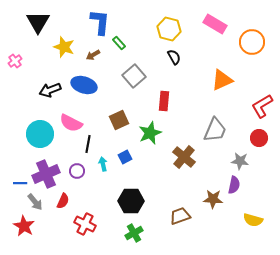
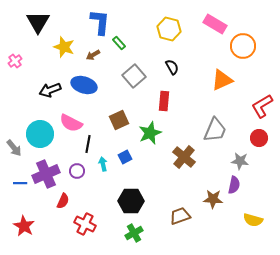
orange circle: moved 9 px left, 4 px down
black semicircle: moved 2 px left, 10 px down
gray arrow: moved 21 px left, 54 px up
